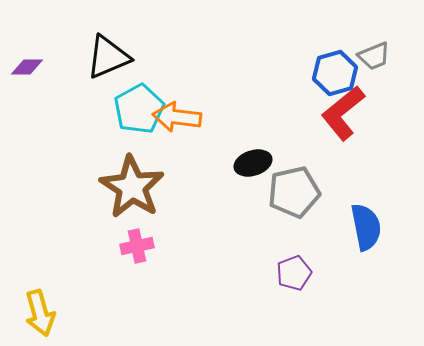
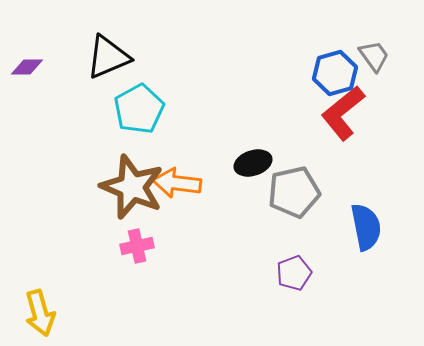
gray trapezoid: rotated 104 degrees counterclockwise
orange arrow: moved 66 px down
brown star: rotated 10 degrees counterclockwise
